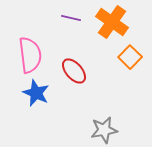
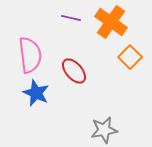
orange cross: moved 1 px left
